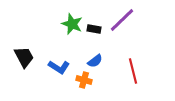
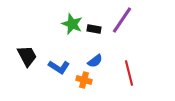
purple line: rotated 12 degrees counterclockwise
black trapezoid: moved 3 px right, 1 px up
red line: moved 4 px left, 2 px down
